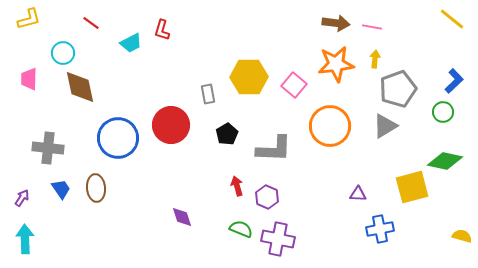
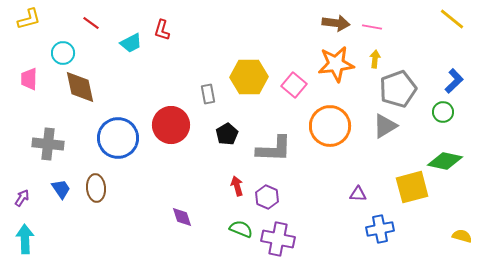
gray cross: moved 4 px up
